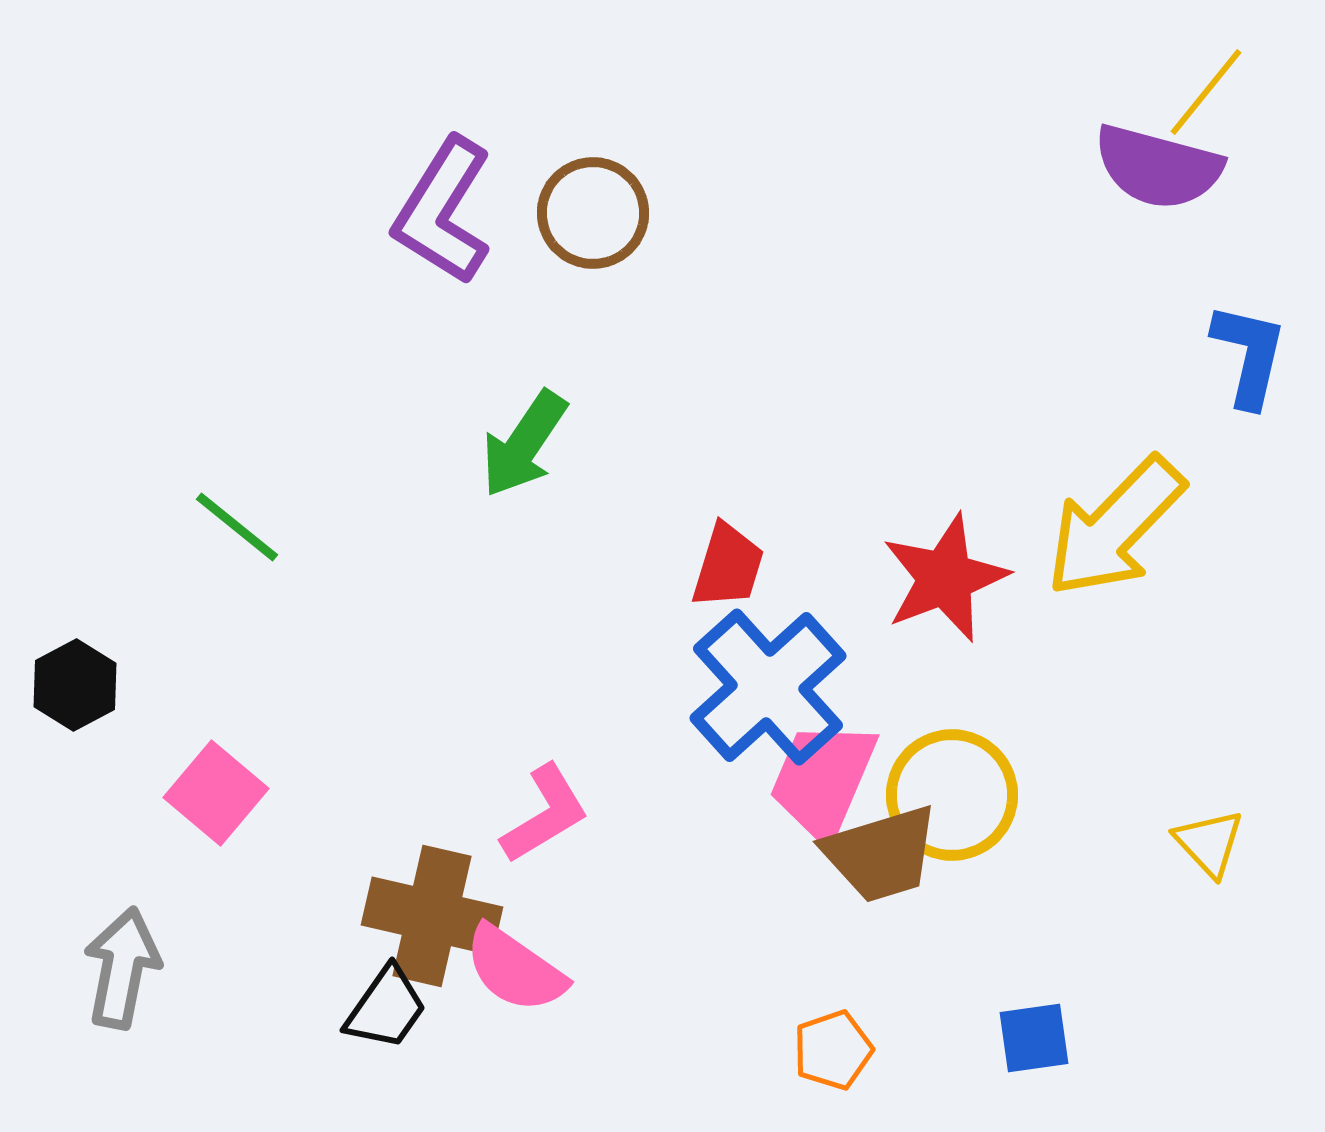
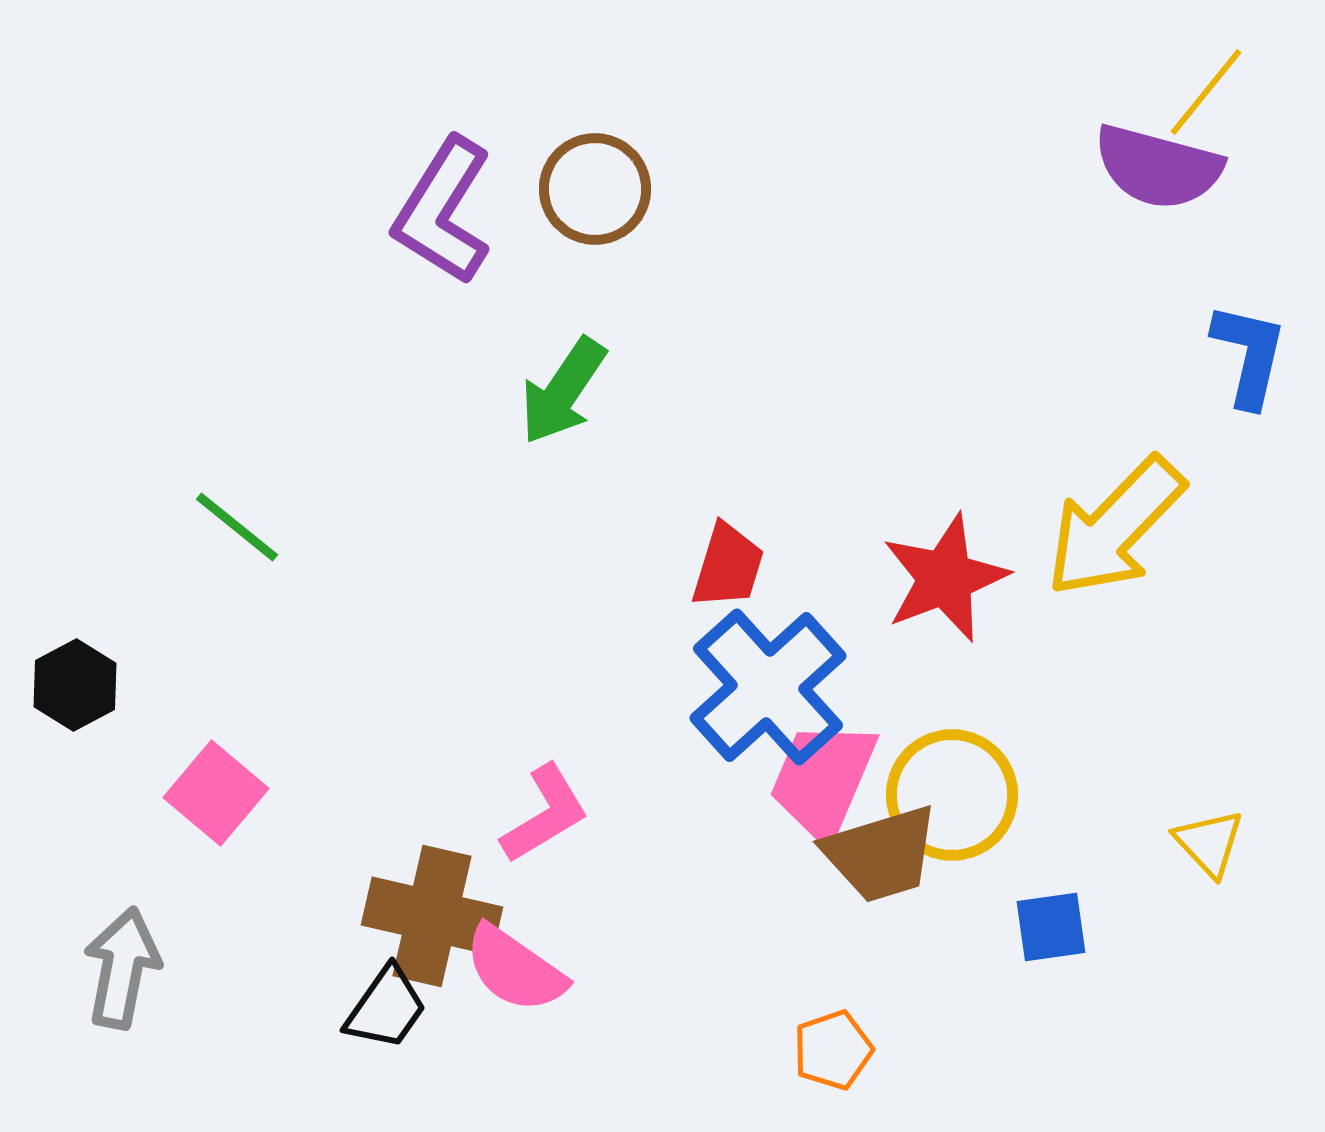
brown circle: moved 2 px right, 24 px up
green arrow: moved 39 px right, 53 px up
blue square: moved 17 px right, 111 px up
